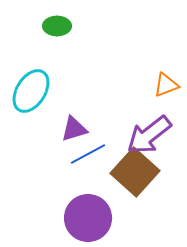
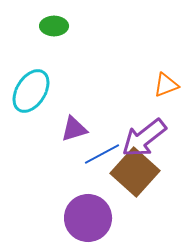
green ellipse: moved 3 px left
purple arrow: moved 5 px left, 3 px down
blue line: moved 14 px right
